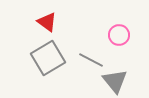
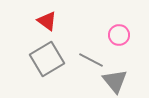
red triangle: moved 1 px up
gray square: moved 1 px left, 1 px down
